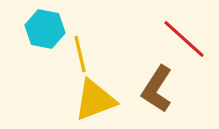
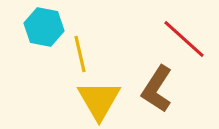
cyan hexagon: moved 1 px left, 2 px up
yellow triangle: moved 4 px right; rotated 39 degrees counterclockwise
